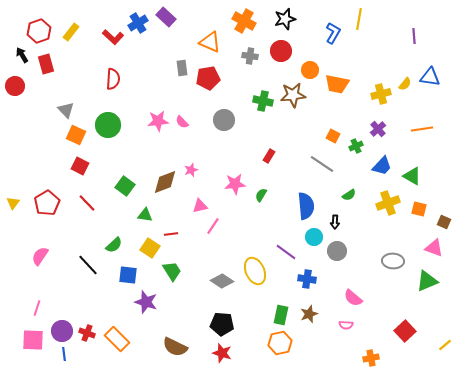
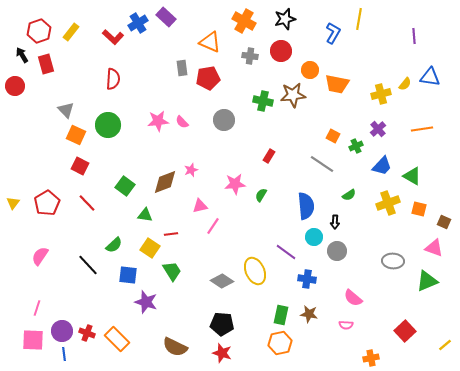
brown star at (309, 314): rotated 30 degrees clockwise
